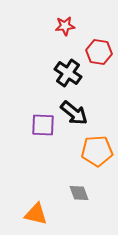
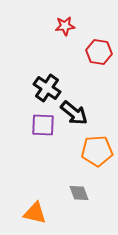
black cross: moved 21 px left, 15 px down
orange triangle: moved 1 px left, 1 px up
